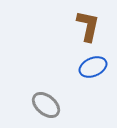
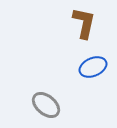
brown L-shape: moved 4 px left, 3 px up
